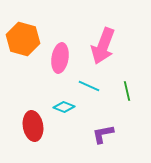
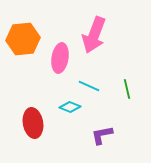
orange hexagon: rotated 20 degrees counterclockwise
pink arrow: moved 9 px left, 11 px up
green line: moved 2 px up
cyan diamond: moved 6 px right
red ellipse: moved 3 px up
purple L-shape: moved 1 px left, 1 px down
